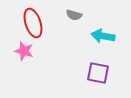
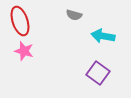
red ellipse: moved 13 px left, 2 px up
purple square: rotated 25 degrees clockwise
